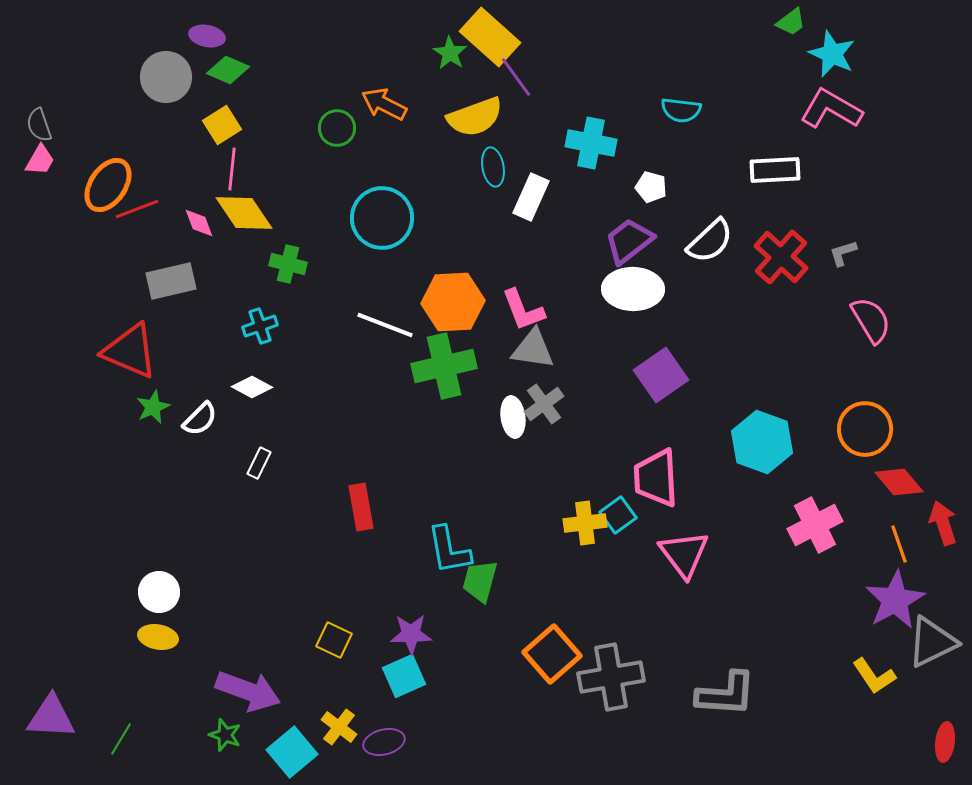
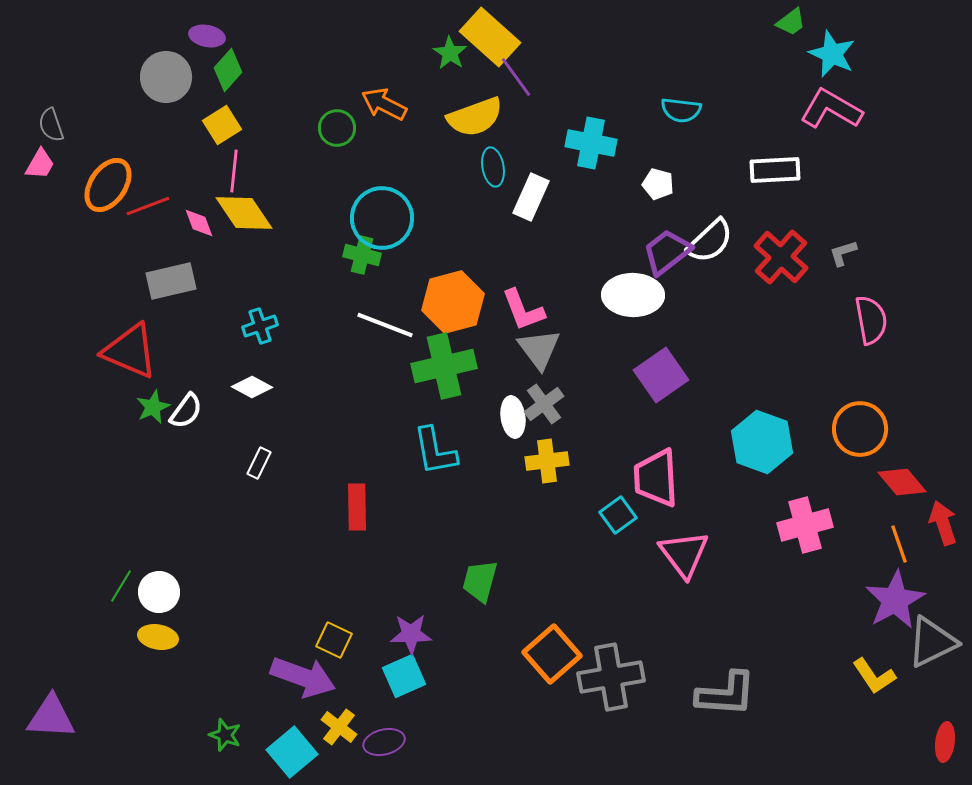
green diamond at (228, 70): rotated 72 degrees counterclockwise
gray semicircle at (39, 125): moved 12 px right
pink trapezoid at (40, 160): moved 4 px down
pink line at (232, 169): moved 2 px right, 2 px down
white pentagon at (651, 187): moved 7 px right, 3 px up
red line at (137, 209): moved 11 px right, 3 px up
purple trapezoid at (629, 241): moved 38 px right, 11 px down
green cross at (288, 264): moved 74 px right, 9 px up
white ellipse at (633, 289): moved 6 px down
orange hexagon at (453, 302): rotated 12 degrees counterclockwise
pink semicircle at (871, 320): rotated 21 degrees clockwise
gray triangle at (533, 349): moved 6 px right; rotated 45 degrees clockwise
white semicircle at (200, 419): moved 14 px left, 8 px up; rotated 9 degrees counterclockwise
orange circle at (865, 429): moved 5 px left
red diamond at (899, 482): moved 3 px right
red rectangle at (361, 507): moved 4 px left; rotated 9 degrees clockwise
yellow cross at (585, 523): moved 38 px left, 62 px up
pink cross at (815, 525): moved 10 px left; rotated 12 degrees clockwise
cyan L-shape at (449, 550): moved 14 px left, 99 px up
purple arrow at (248, 691): moved 55 px right, 14 px up
green line at (121, 739): moved 153 px up
